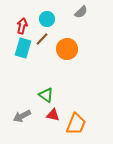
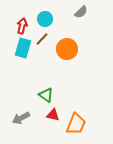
cyan circle: moved 2 px left
gray arrow: moved 1 px left, 2 px down
